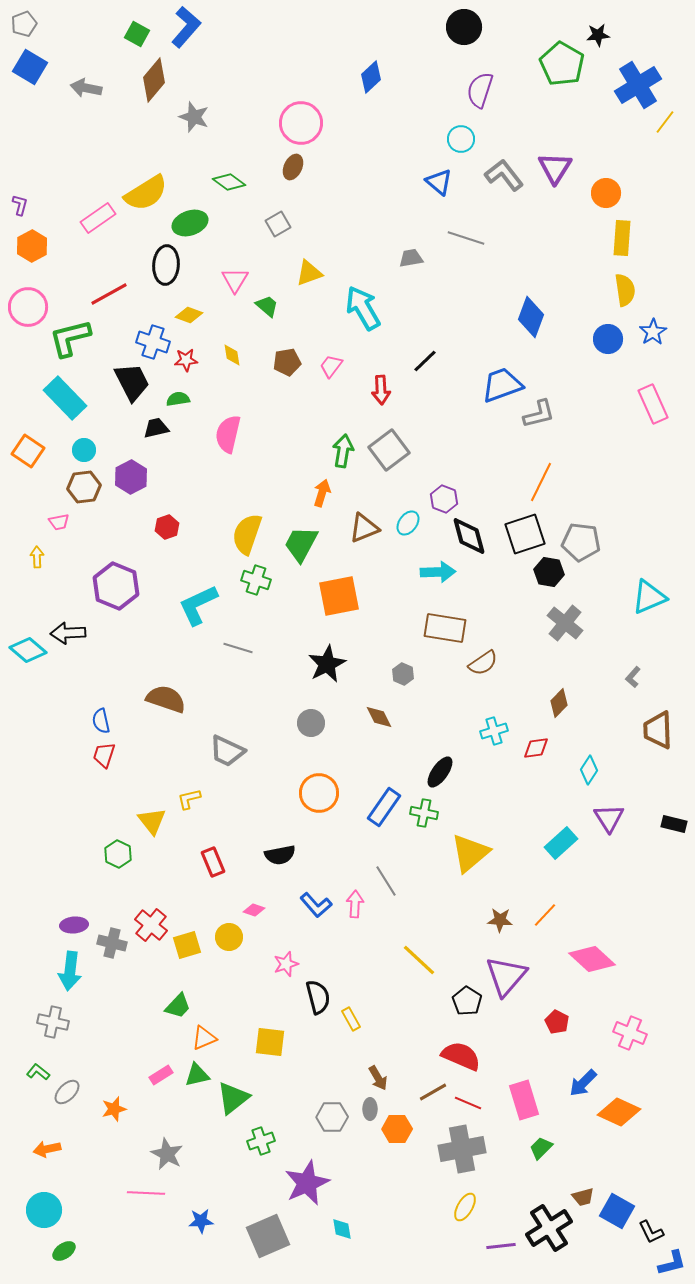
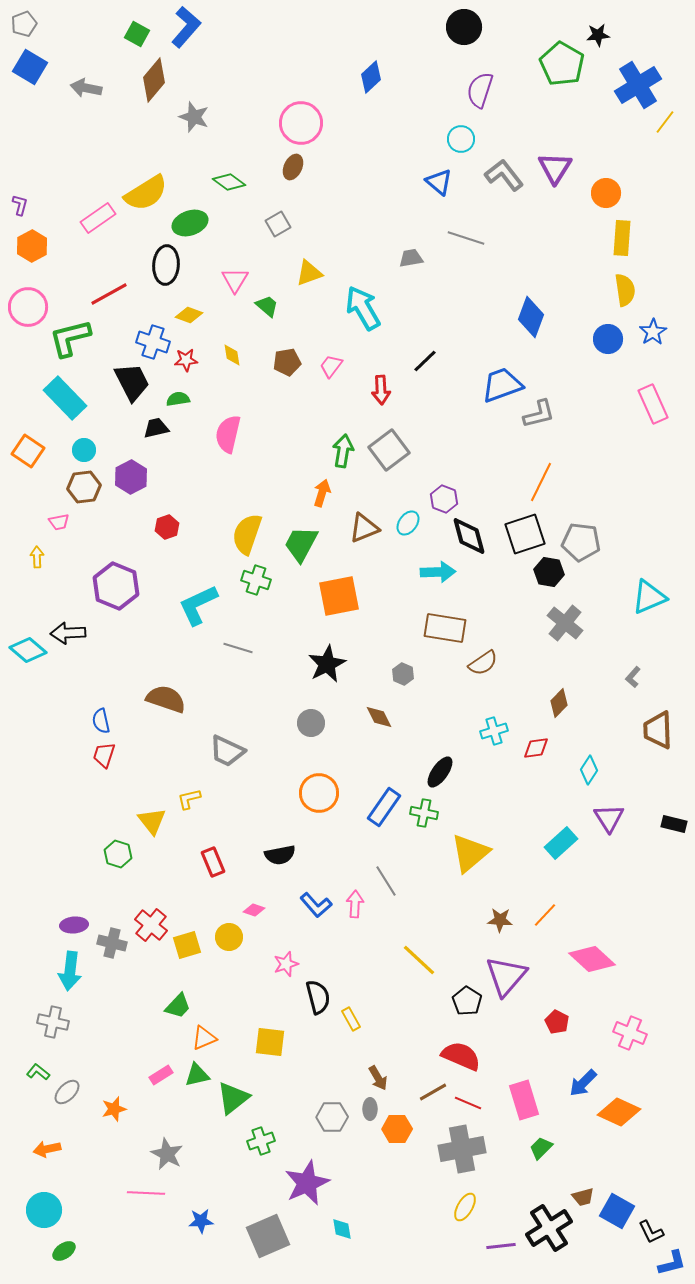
green hexagon at (118, 854): rotated 8 degrees counterclockwise
